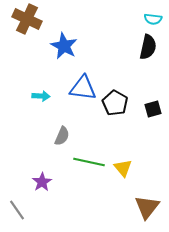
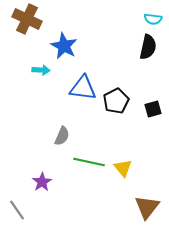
cyan arrow: moved 26 px up
black pentagon: moved 1 px right, 2 px up; rotated 15 degrees clockwise
